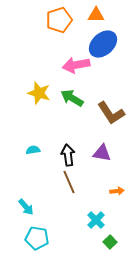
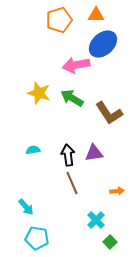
brown L-shape: moved 2 px left
purple triangle: moved 8 px left; rotated 18 degrees counterclockwise
brown line: moved 3 px right, 1 px down
